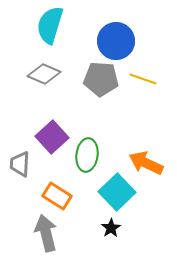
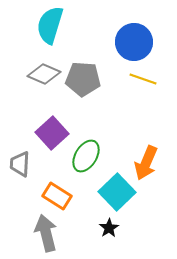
blue circle: moved 18 px right, 1 px down
gray pentagon: moved 18 px left
purple square: moved 4 px up
green ellipse: moved 1 px left, 1 px down; rotated 24 degrees clockwise
orange arrow: rotated 92 degrees counterclockwise
black star: moved 2 px left
